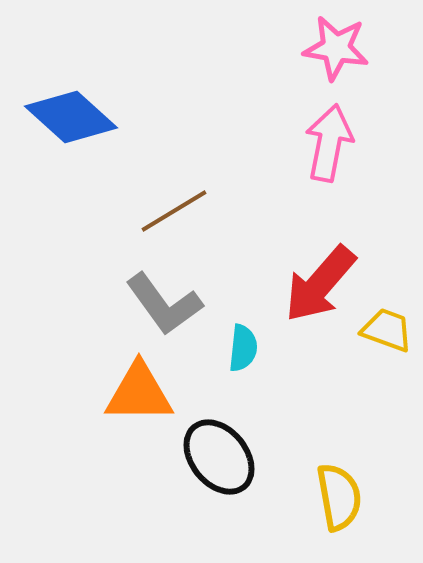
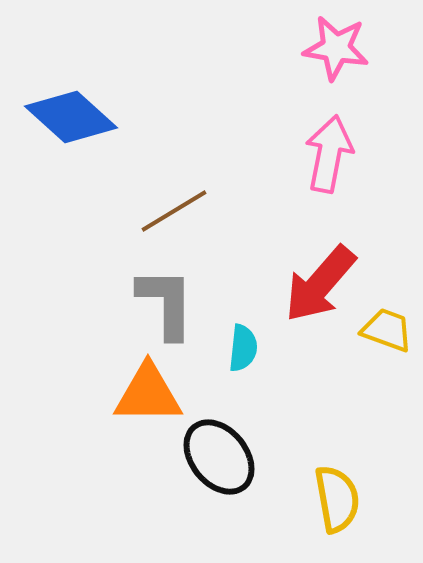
pink arrow: moved 11 px down
gray L-shape: moved 2 px right, 1 px up; rotated 144 degrees counterclockwise
orange triangle: moved 9 px right, 1 px down
yellow semicircle: moved 2 px left, 2 px down
